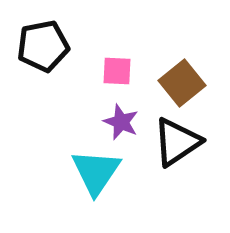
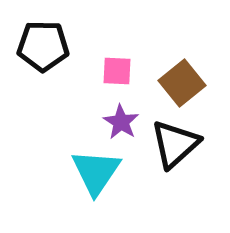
black pentagon: rotated 12 degrees clockwise
purple star: rotated 9 degrees clockwise
black triangle: moved 2 px left, 2 px down; rotated 8 degrees counterclockwise
